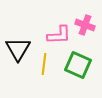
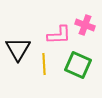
yellow line: rotated 10 degrees counterclockwise
